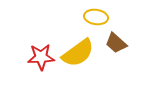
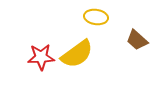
brown trapezoid: moved 21 px right, 3 px up
yellow semicircle: moved 1 px left, 1 px down
